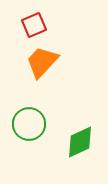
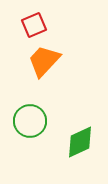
orange trapezoid: moved 2 px right, 1 px up
green circle: moved 1 px right, 3 px up
